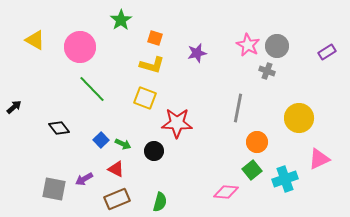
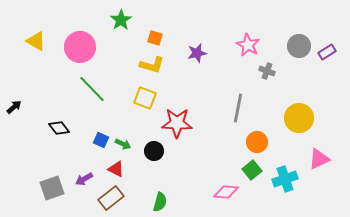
yellow triangle: moved 1 px right, 1 px down
gray circle: moved 22 px right
blue square: rotated 21 degrees counterclockwise
gray square: moved 2 px left, 1 px up; rotated 30 degrees counterclockwise
brown rectangle: moved 6 px left, 1 px up; rotated 15 degrees counterclockwise
